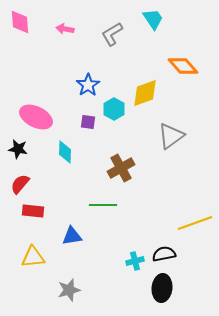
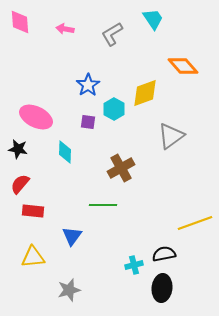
blue triangle: rotated 45 degrees counterclockwise
cyan cross: moved 1 px left, 4 px down
